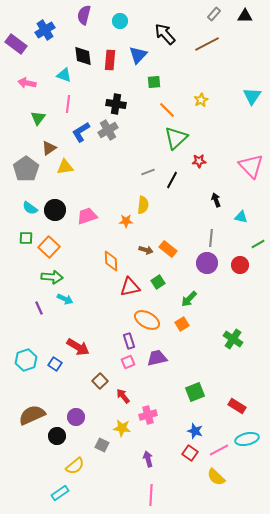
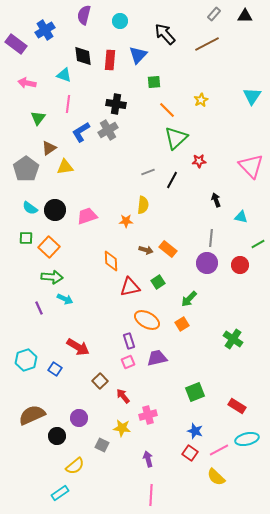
blue square at (55, 364): moved 5 px down
purple circle at (76, 417): moved 3 px right, 1 px down
